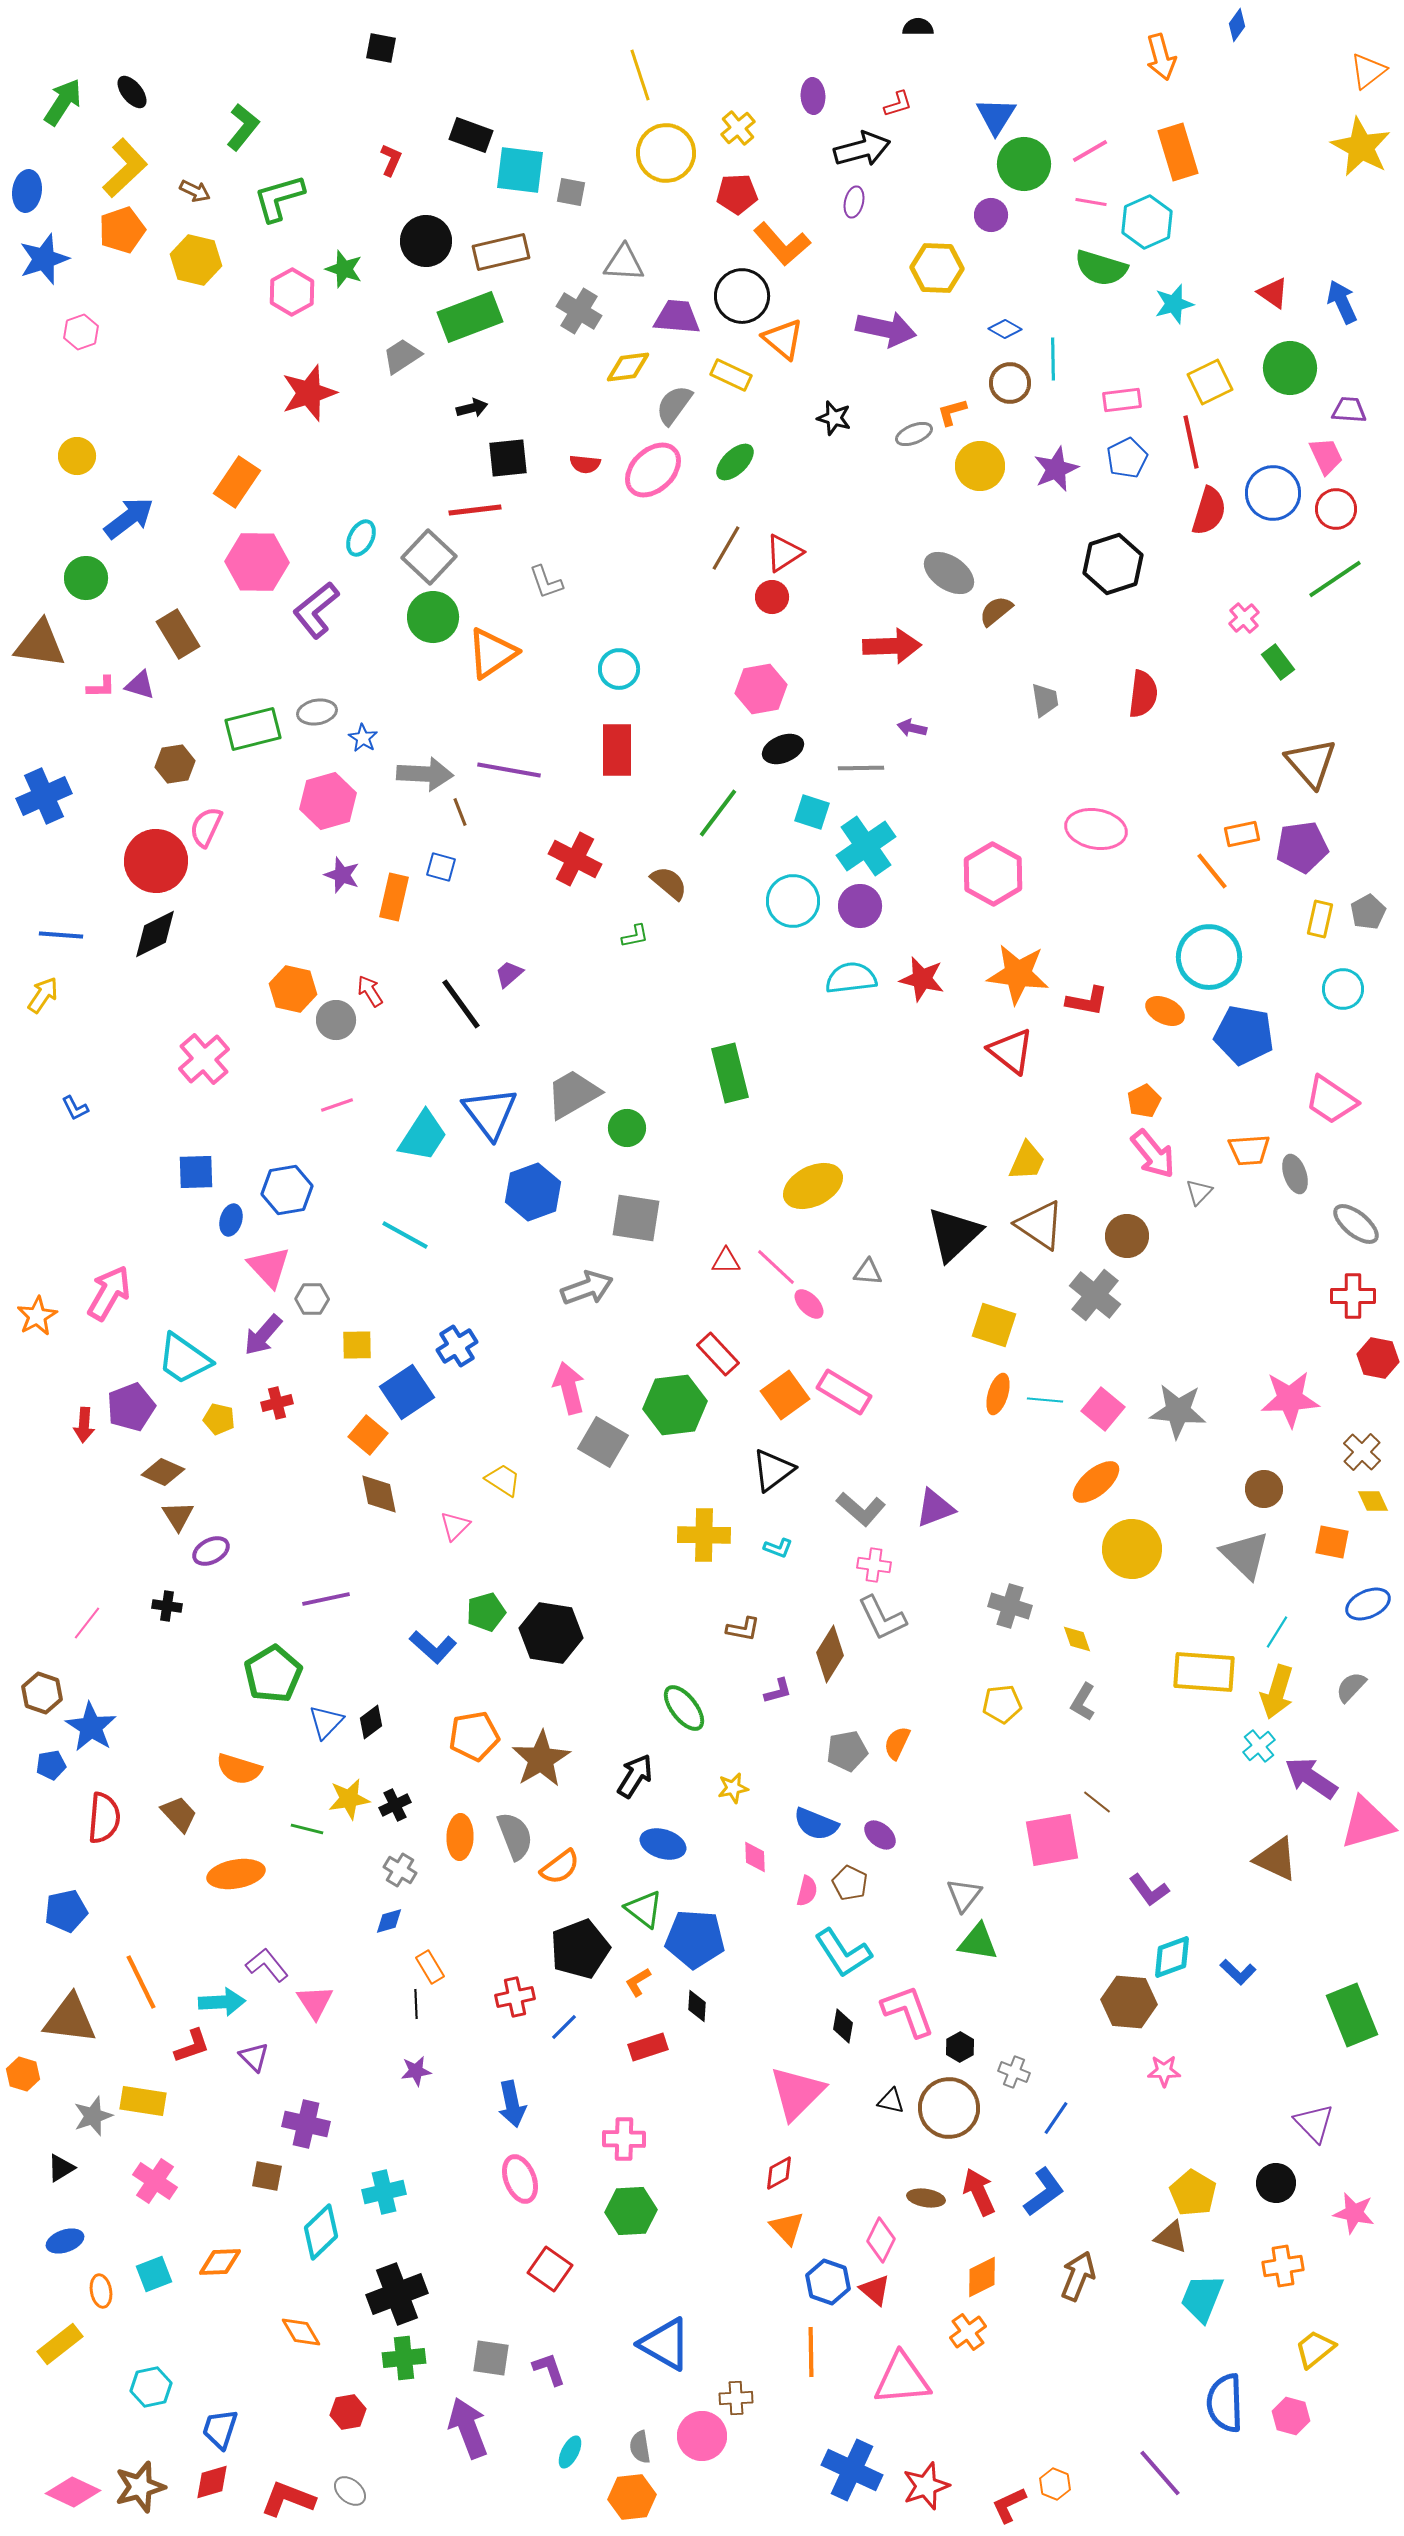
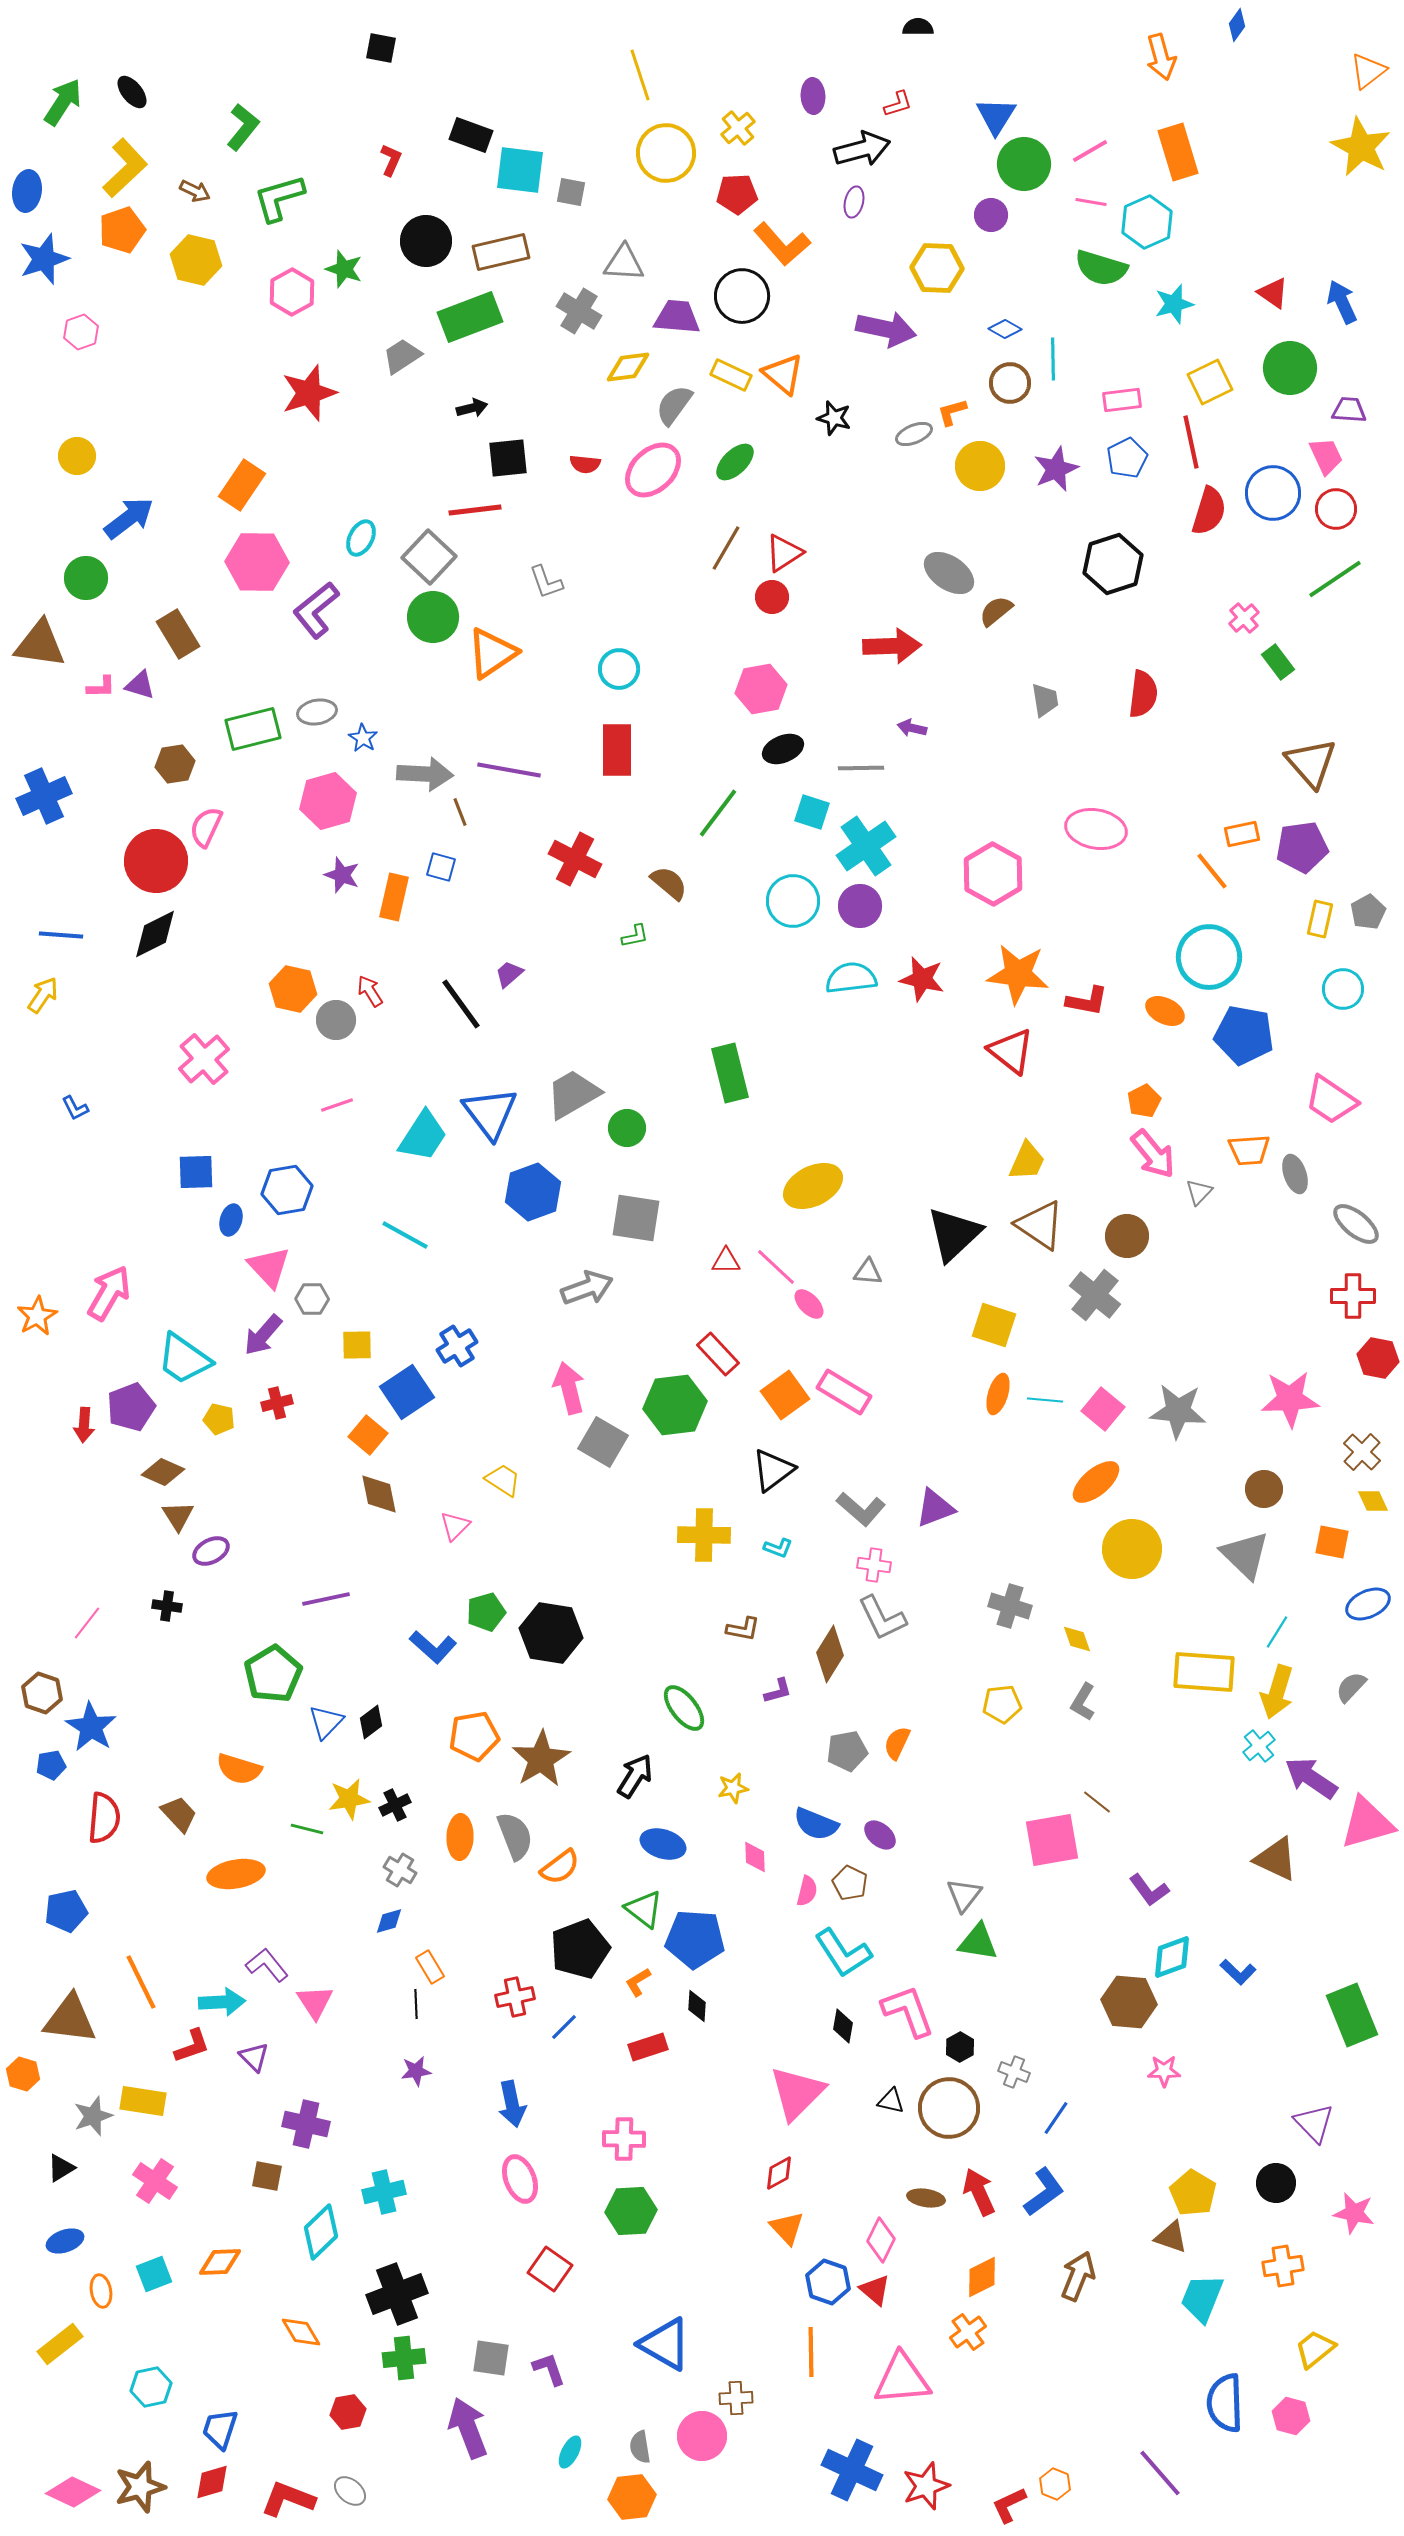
orange triangle at (783, 339): moved 35 px down
orange rectangle at (237, 482): moved 5 px right, 3 px down
